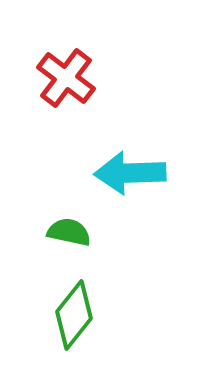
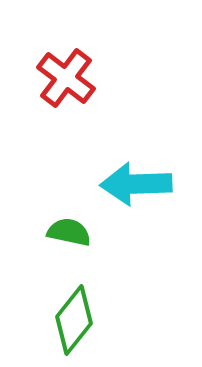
cyan arrow: moved 6 px right, 11 px down
green diamond: moved 5 px down
